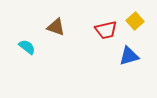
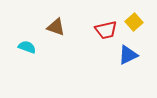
yellow square: moved 1 px left, 1 px down
cyan semicircle: rotated 18 degrees counterclockwise
blue triangle: moved 1 px left, 1 px up; rotated 10 degrees counterclockwise
